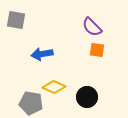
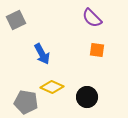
gray square: rotated 36 degrees counterclockwise
purple semicircle: moved 9 px up
blue arrow: rotated 110 degrees counterclockwise
yellow diamond: moved 2 px left
gray pentagon: moved 5 px left, 1 px up
